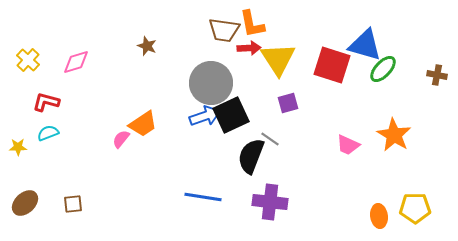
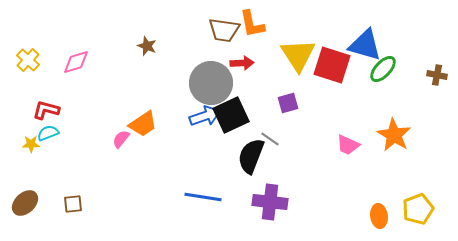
red arrow: moved 7 px left, 15 px down
yellow triangle: moved 20 px right, 4 px up
red L-shape: moved 8 px down
yellow star: moved 13 px right, 3 px up
yellow pentagon: moved 3 px right, 1 px down; rotated 20 degrees counterclockwise
